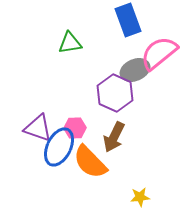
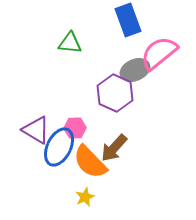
green triangle: rotated 15 degrees clockwise
purple triangle: moved 2 px left, 2 px down; rotated 12 degrees clockwise
brown arrow: moved 11 px down; rotated 16 degrees clockwise
yellow star: moved 55 px left; rotated 18 degrees counterclockwise
